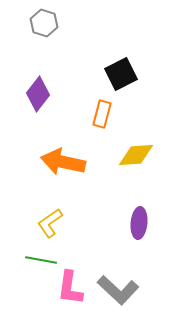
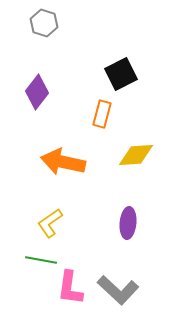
purple diamond: moved 1 px left, 2 px up
purple ellipse: moved 11 px left
